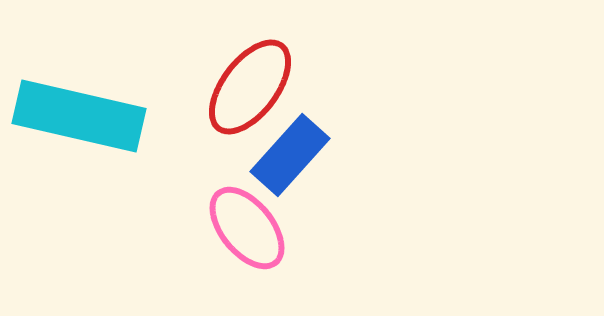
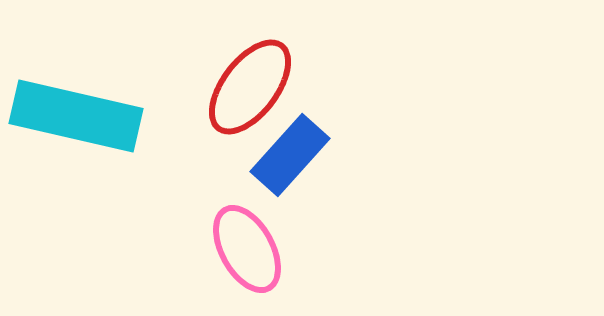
cyan rectangle: moved 3 px left
pink ellipse: moved 21 px down; rotated 10 degrees clockwise
